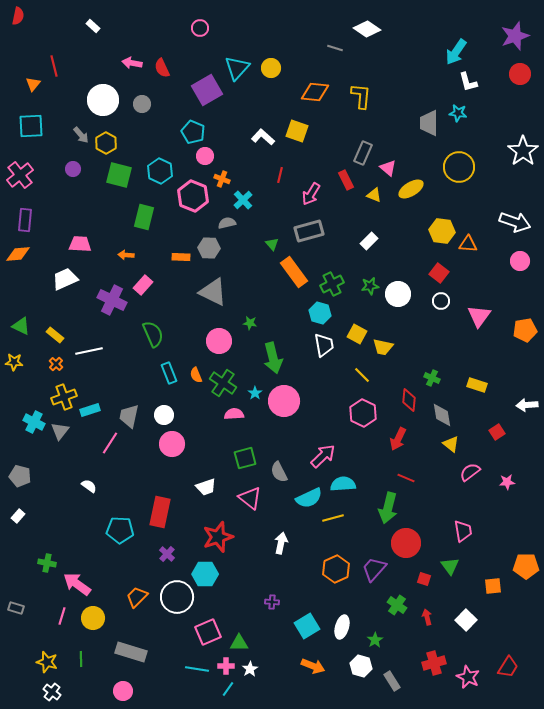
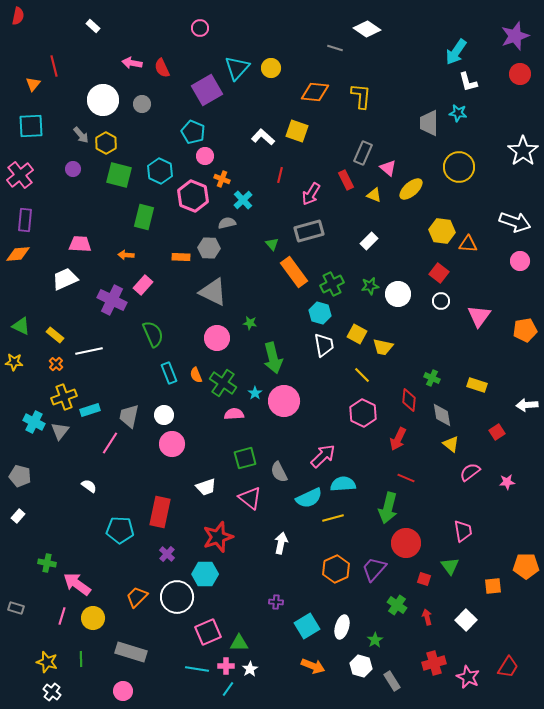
yellow ellipse at (411, 189): rotated 10 degrees counterclockwise
pink circle at (219, 341): moved 2 px left, 3 px up
purple cross at (272, 602): moved 4 px right
